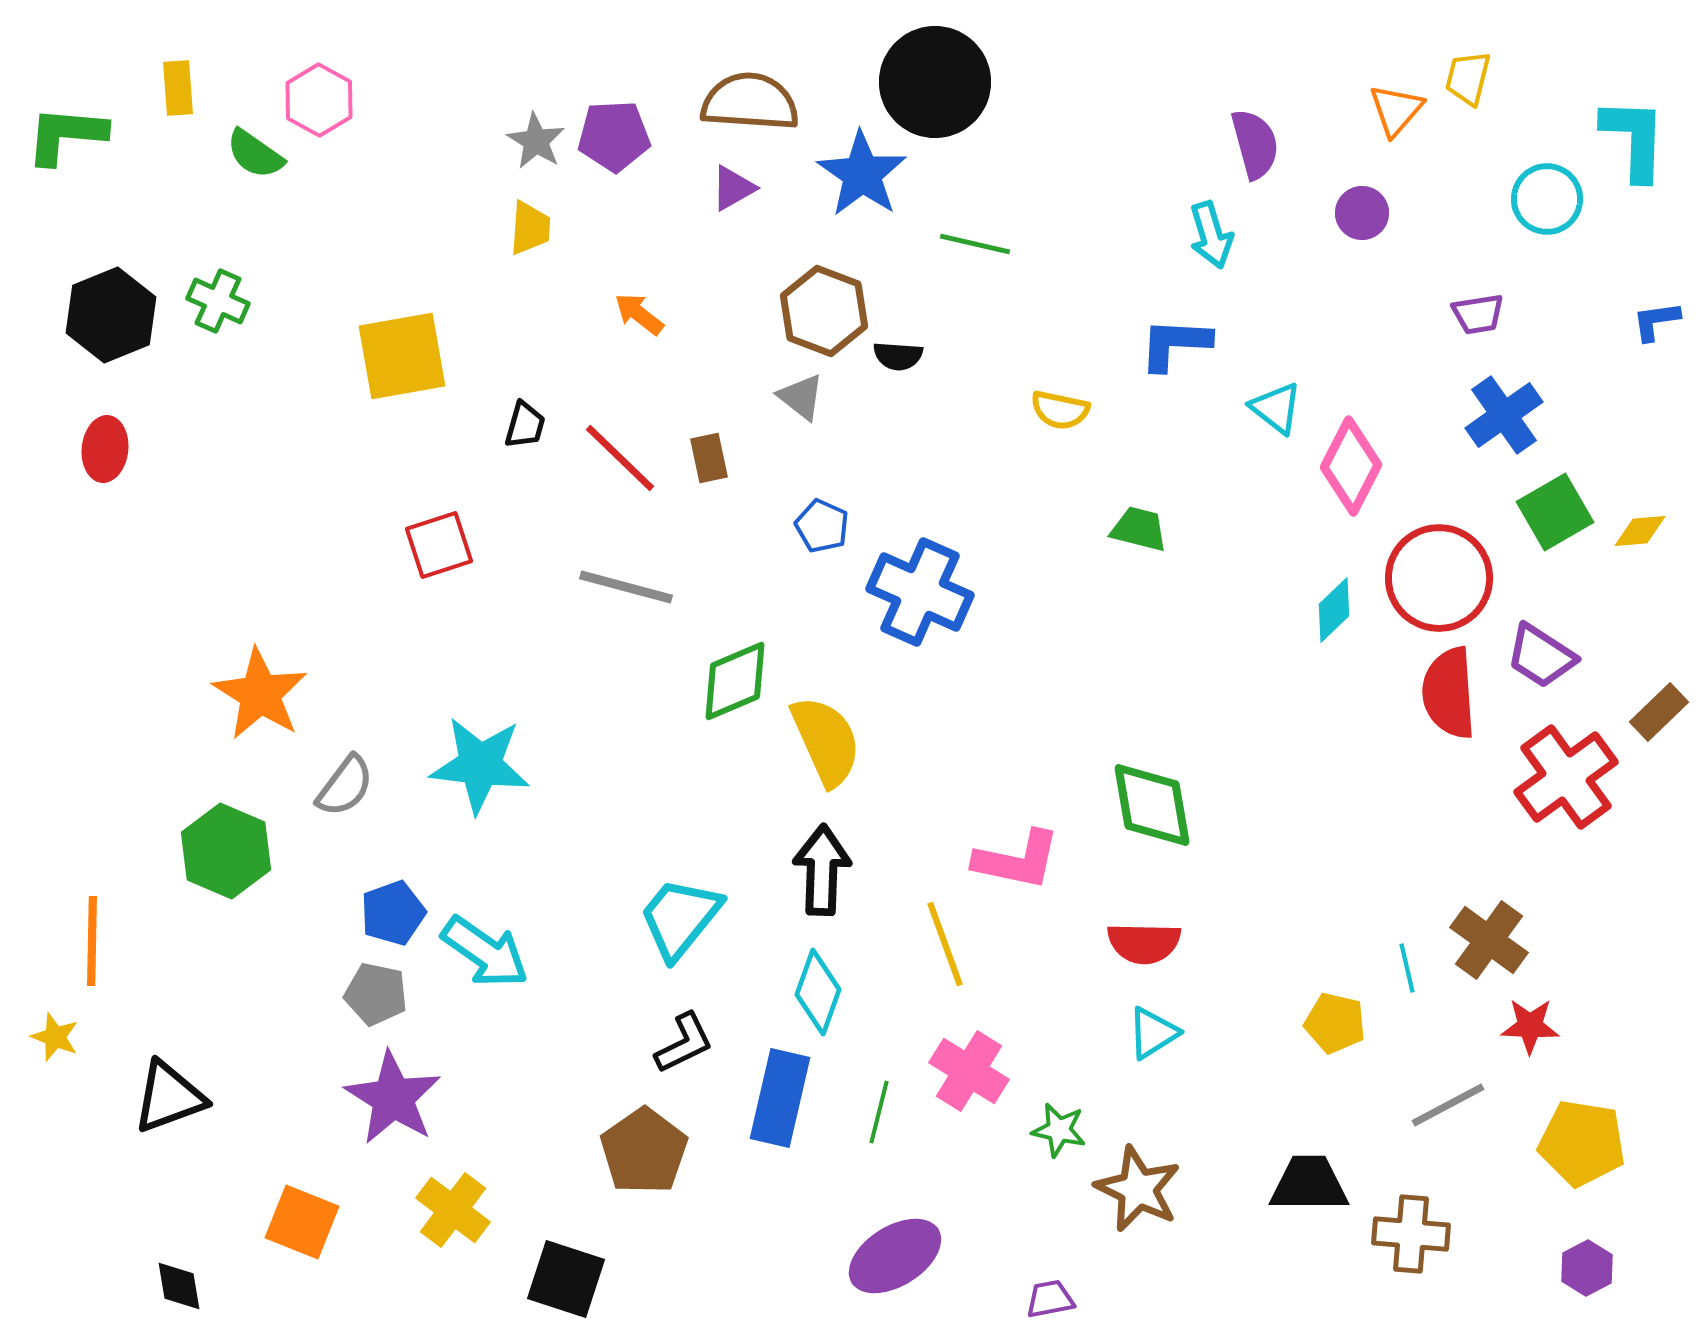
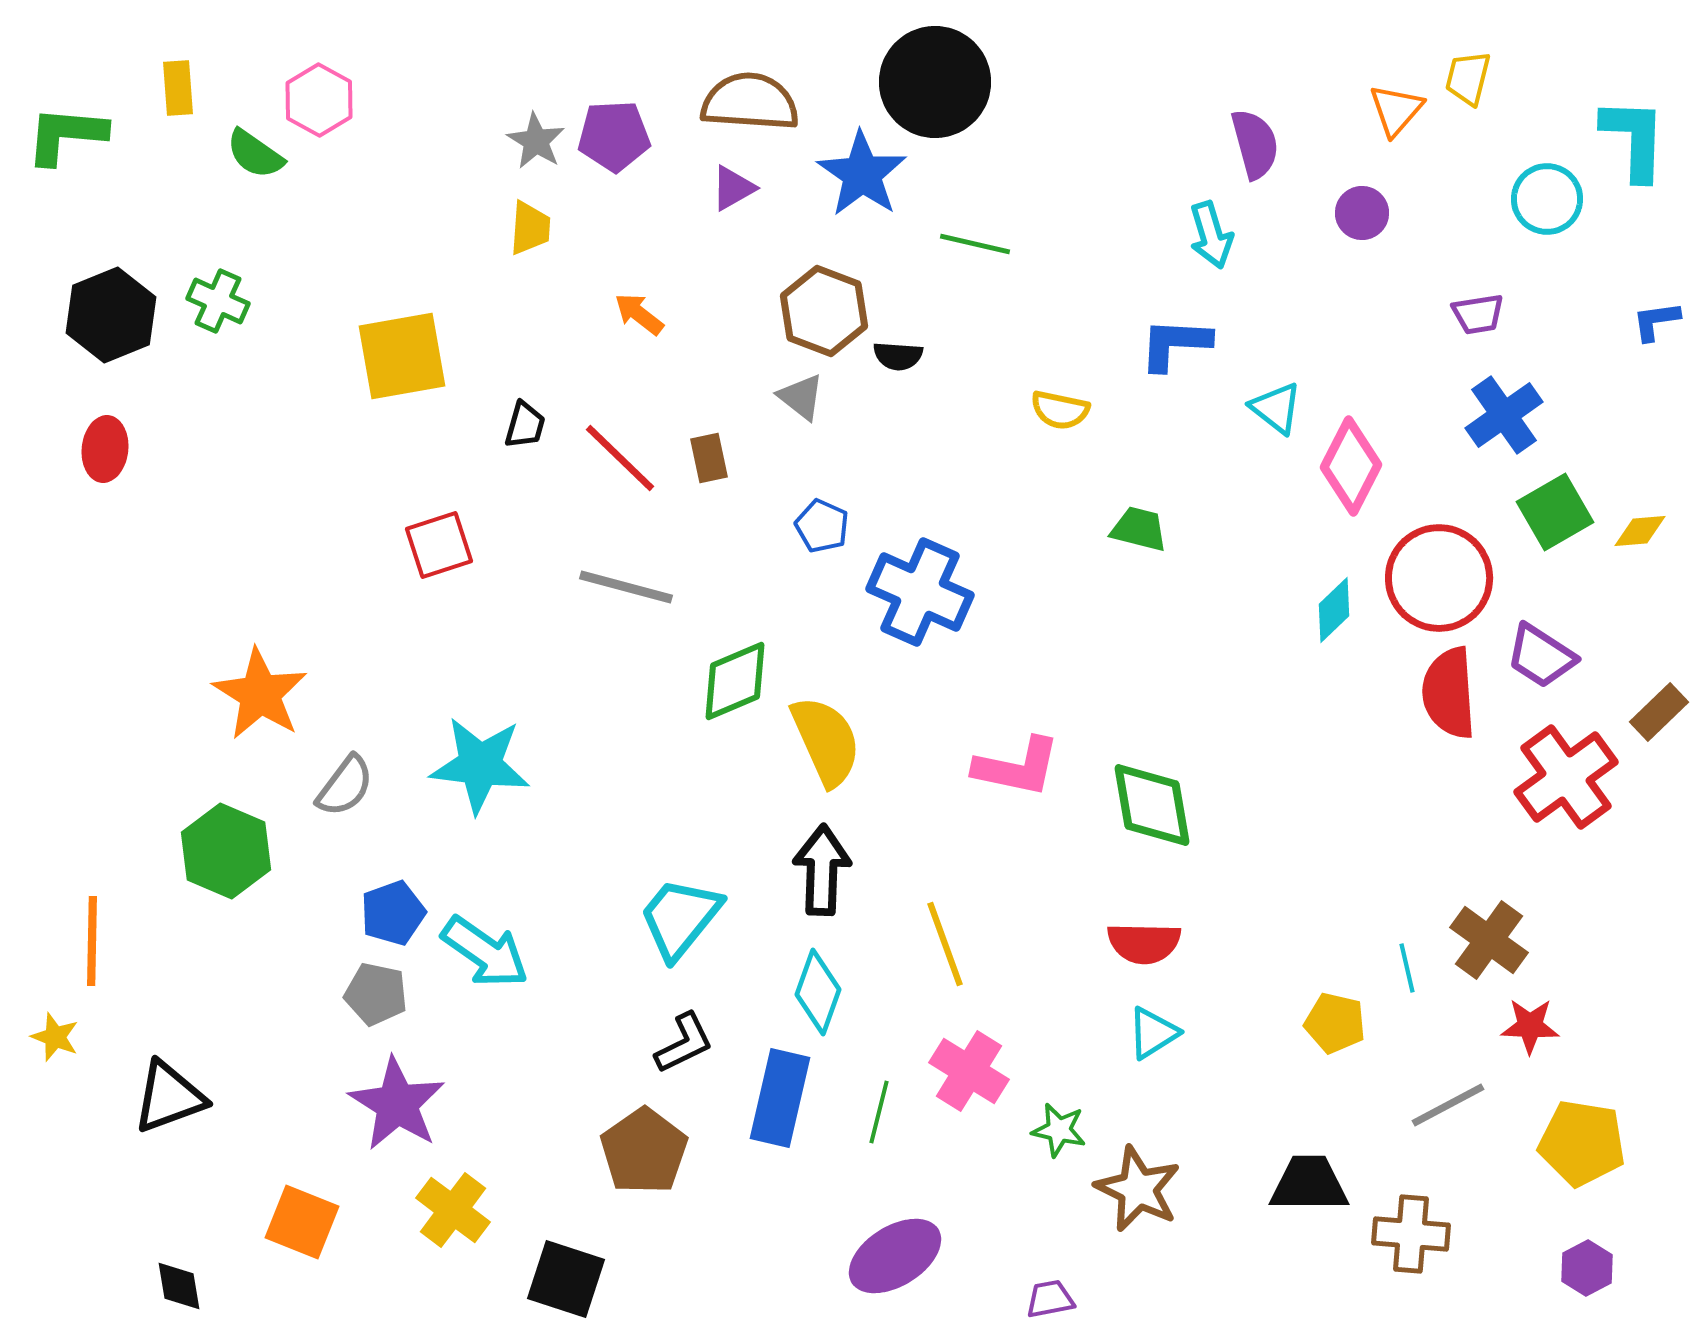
pink L-shape at (1017, 860): moved 93 px up
purple star at (393, 1098): moved 4 px right, 6 px down
